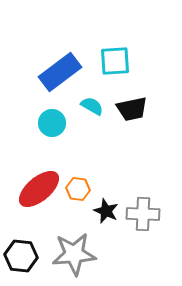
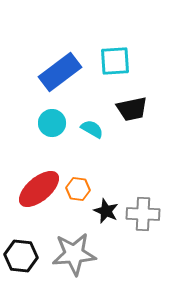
cyan semicircle: moved 23 px down
